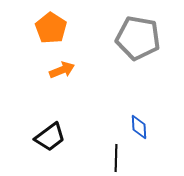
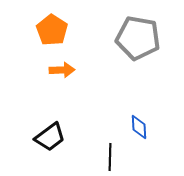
orange pentagon: moved 1 px right, 2 px down
orange arrow: rotated 20 degrees clockwise
black line: moved 6 px left, 1 px up
